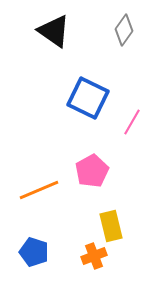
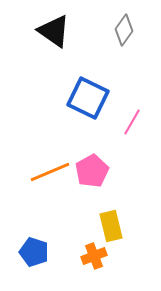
orange line: moved 11 px right, 18 px up
